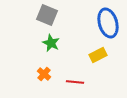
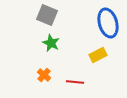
orange cross: moved 1 px down
